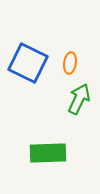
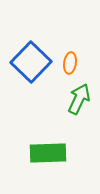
blue square: moved 3 px right, 1 px up; rotated 18 degrees clockwise
